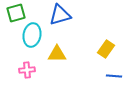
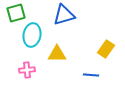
blue triangle: moved 4 px right
blue line: moved 23 px left, 1 px up
